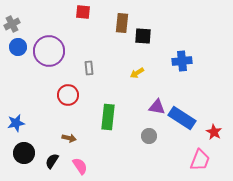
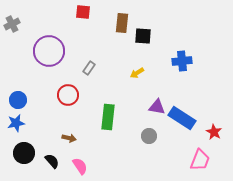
blue circle: moved 53 px down
gray rectangle: rotated 40 degrees clockwise
black semicircle: rotated 105 degrees clockwise
